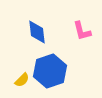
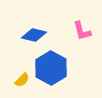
blue diamond: moved 3 px left, 3 px down; rotated 70 degrees counterclockwise
blue hexagon: moved 1 px right, 3 px up; rotated 12 degrees counterclockwise
